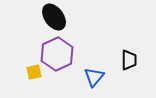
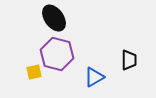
black ellipse: moved 1 px down
purple hexagon: rotated 20 degrees counterclockwise
blue triangle: rotated 20 degrees clockwise
